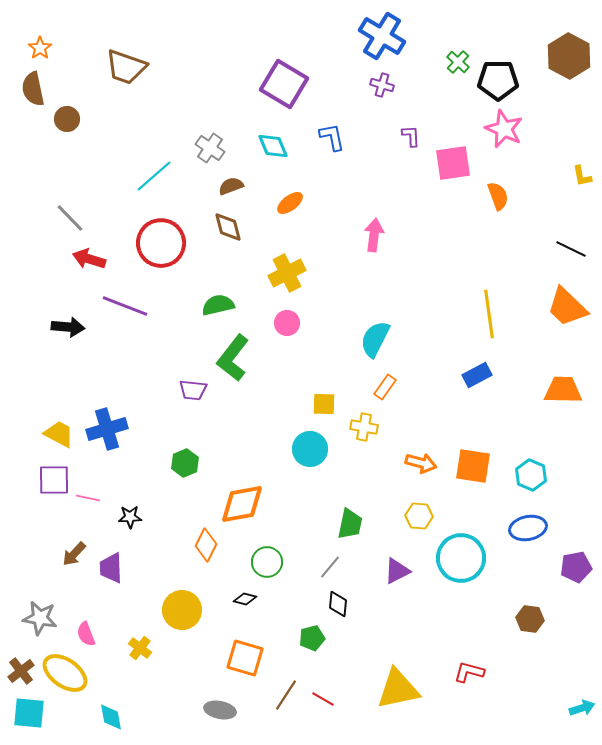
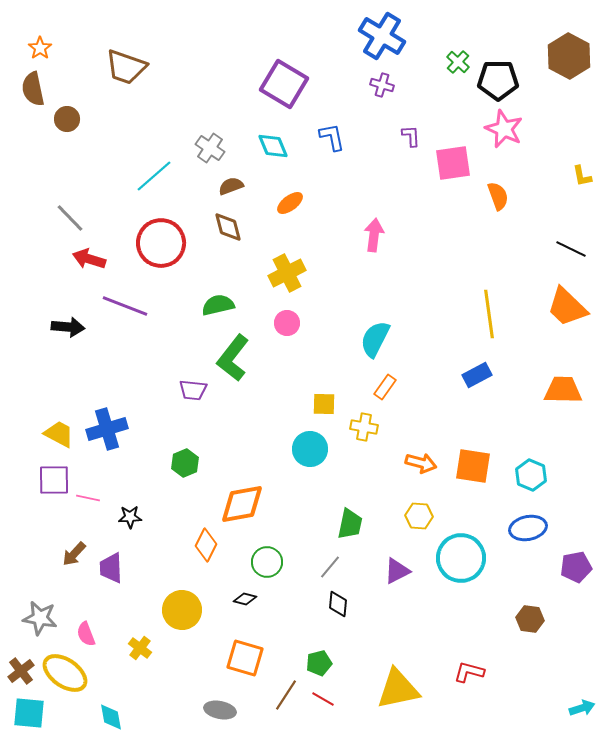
green pentagon at (312, 638): moved 7 px right, 25 px down
